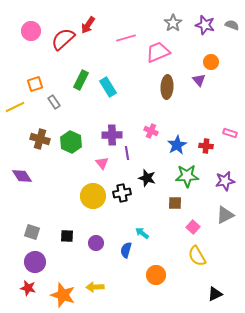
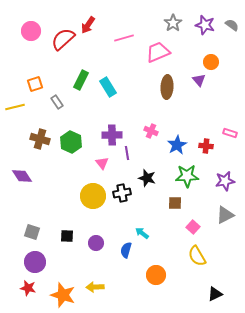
gray semicircle at (232, 25): rotated 16 degrees clockwise
pink line at (126, 38): moved 2 px left
gray rectangle at (54, 102): moved 3 px right
yellow line at (15, 107): rotated 12 degrees clockwise
